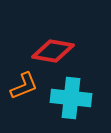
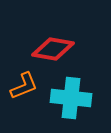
red diamond: moved 2 px up
